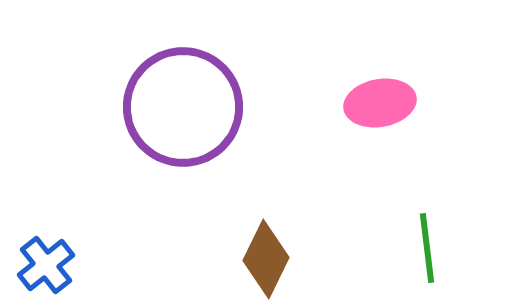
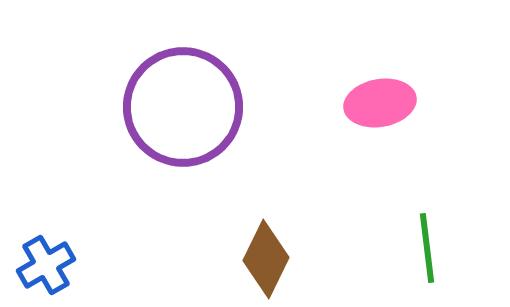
blue cross: rotated 8 degrees clockwise
